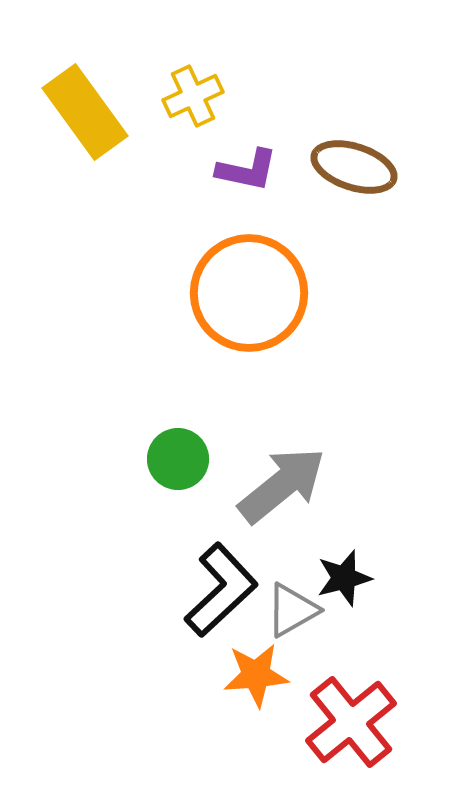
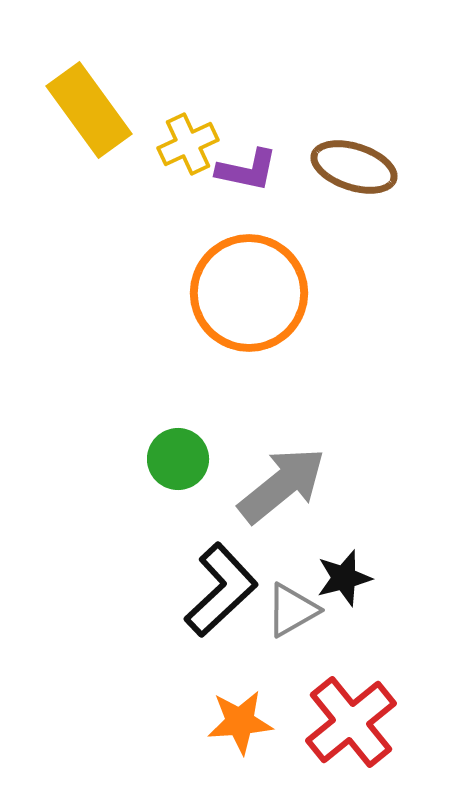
yellow cross: moved 5 px left, 48 px down
yellow rectangle: moved 4 px right, 2 px up
orange star: moved 16 px left, 47 px down
